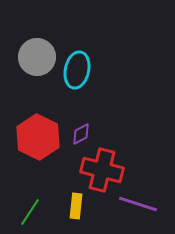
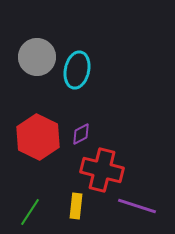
purple line: moved 1 px left, 2 px down
